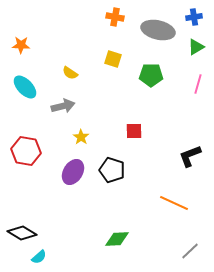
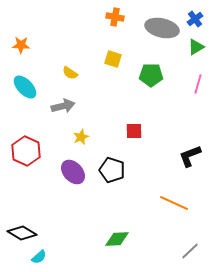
blue cross: moved 1 px right, 2 px down; rotated 28 degrees counterclockwise
gray ellipse: moved 4 px right, 2 px up
yellow star: rotated 14 degrees clockwise
red hexagon: rotated 16 degrees clockwise
purple ellipse: rotated 75 degrees counterclockwise
